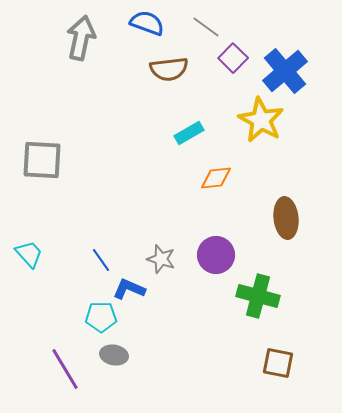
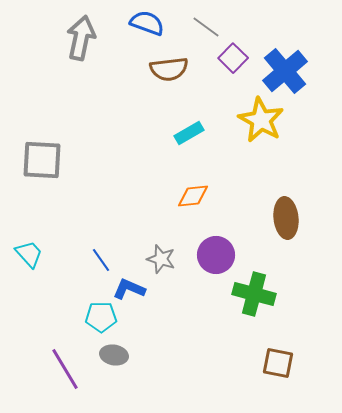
orange diamond: moved 23 px left, 18 px down
green cross: moved 4 px left, 2 px up
